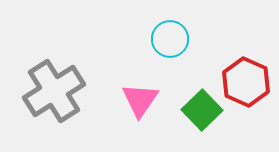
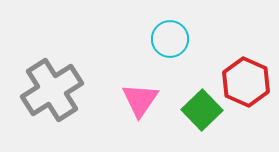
gray cross: moved 2 px left, 1 px up
